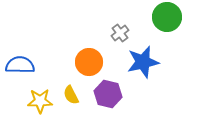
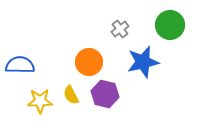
green circle: moved 3 px right, 8 px down
gray cross: moved 4 px up
purple hexagon: moved 3 px left
